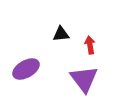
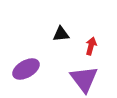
red arrow: moved 1 px right, 1 px down; rotated 24 degrees clockwise
